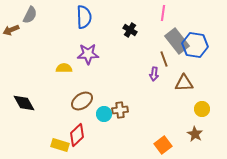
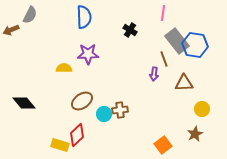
black diamond: rotated 10 degrees counterclockwise
brown star: rotated 14 degrees clockwise
